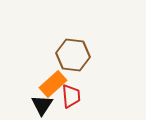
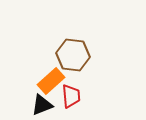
orange rectangle: moved 2 px left, 3 px up
black triangle: rotated 35 degrees clockwise
